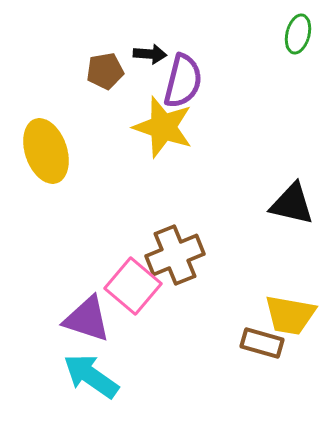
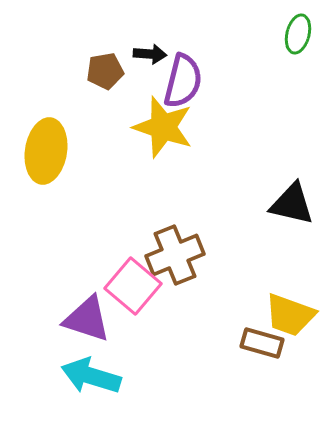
yellow ellipse: rotated 28 degrees clockwise
yellow trapezoid: rotated 10 degrees clockwise
cyan arrow: rotated 18 degrees counterclockwise
